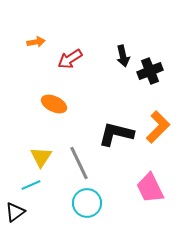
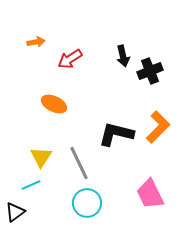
pink trapezoid: moved 6 px down
